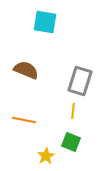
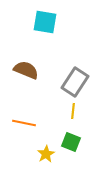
gray rectangle: moved 5 px left, 1 px down; rotated 16 degrees clockwise
orange line: moved 3 px down
yellow star: moved 2 px up
